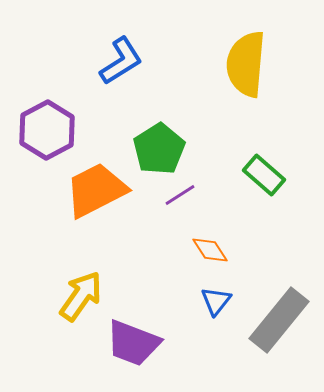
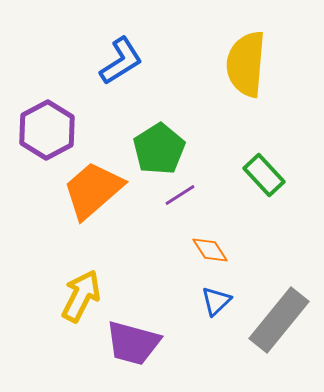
green rectangle: rotated 6 degrees clockwise
orange trapezoid: moved 3 px left; rotated 14 degrees counterclockwise
yellow arrow: rotated 8 degrees counterclockwise
blue triangle: rotated 8 degrees clockwise
purple trapezoid: rotated 6 degrees counterclockwise
